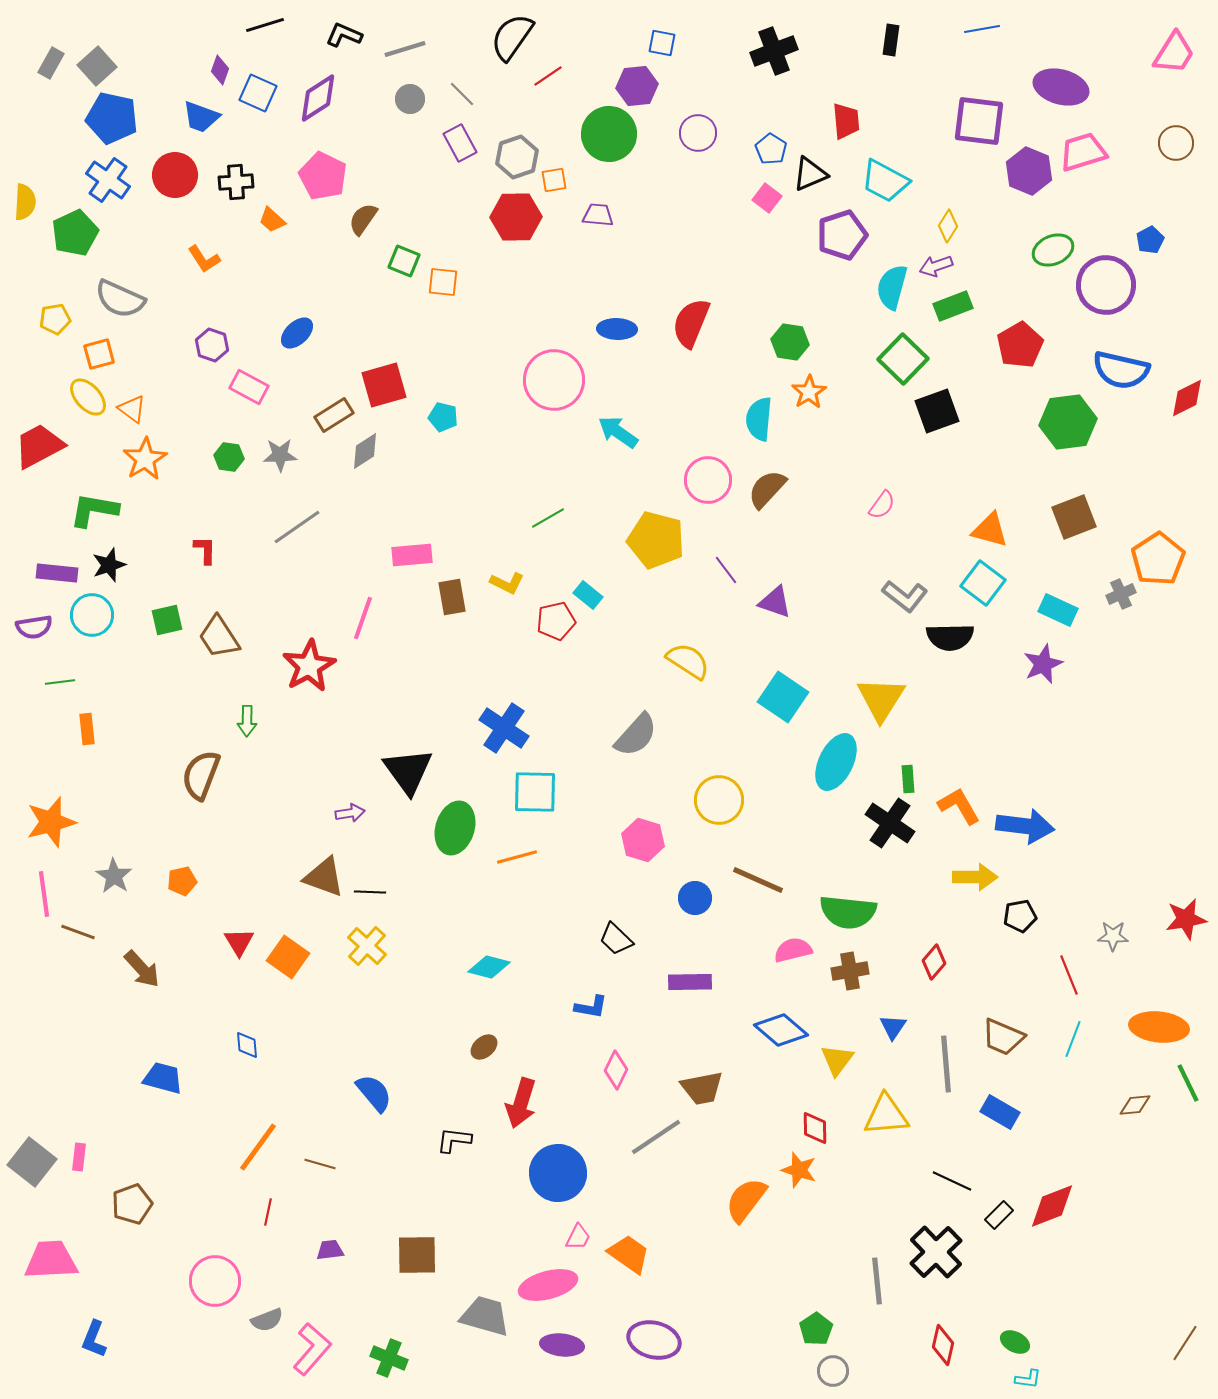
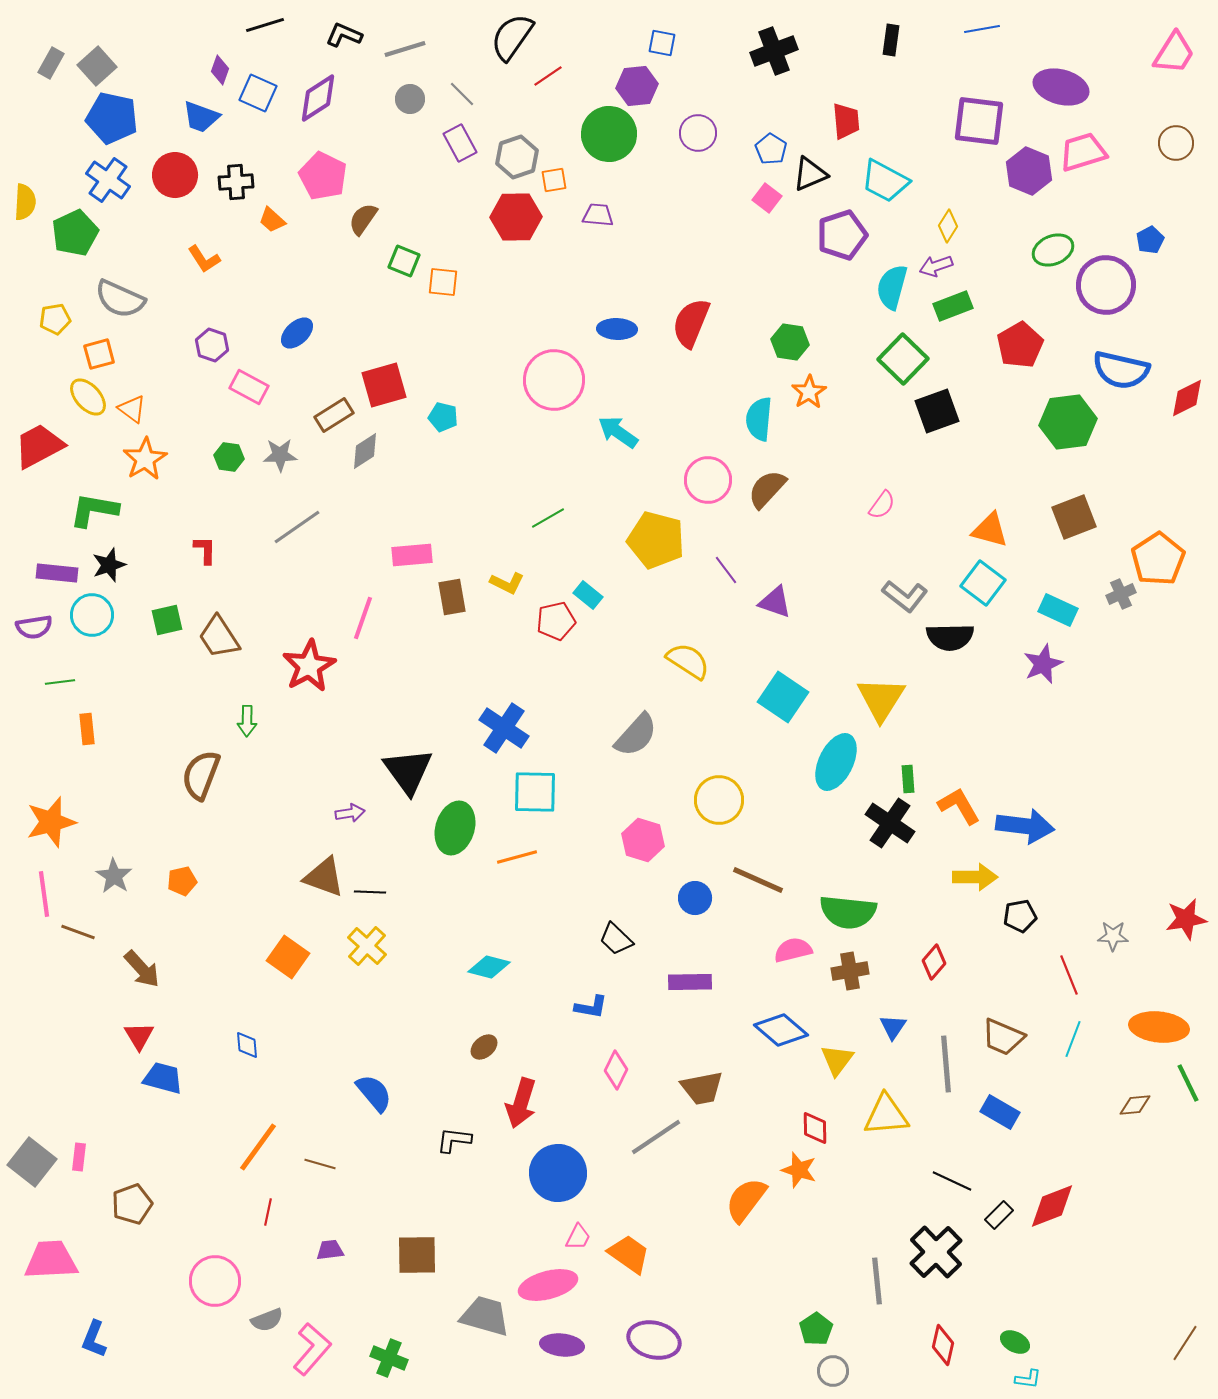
red triangle at (239, 942): moved 100 px left, 94 px down
